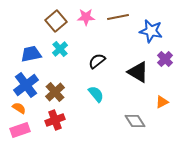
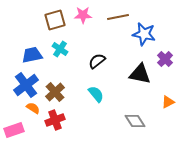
pink star: moved 3 px left, 2 px up
brown square: moved 1 px left, 1 px up; rotated 25 degrees clockwise
blue star: moved 7 px left, 3 px down
cyan cross: rotated 14 degrees counterclockwise
blue trapezoid: moved 1 px right, 1 px down
black triangle: moved 2 px right, 2 px down; rotated 20 degrees counterclockwise
orange triangle: moved 6 px right
orange semicircle: moved 14 px right
pink rectangle: moved 6 px left
